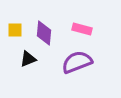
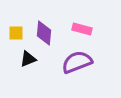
yellow square: moved 1 px right, 3 px down
